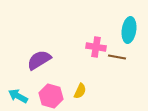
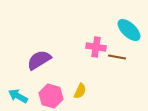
cyan ellipse: rotated 55 degrees counterclockwise
